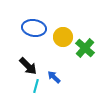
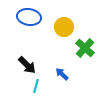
blue ellipse: moved 5 px left, 11 px up
yellow circle: moved 1 px right, 10 px up
black arrow: moved 1 px left, 1 px up
blue arrow: moved 8 px right, 3 px up
